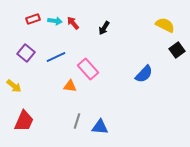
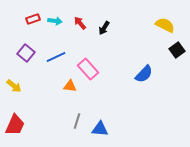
red arrow: moved 7 px right
red trapezoid: moved 9 px left, 4 px down
blue triangle: moved 2 px down
